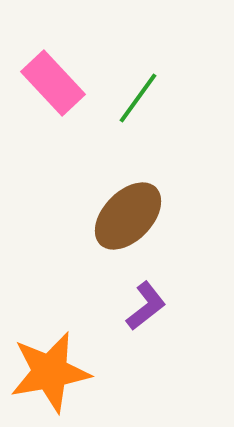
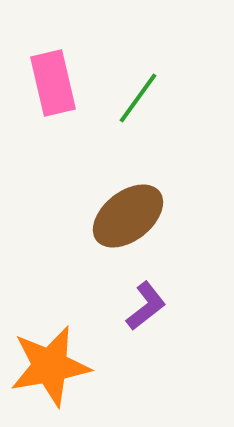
pink rectangle: rotated 30 degrees clockwise
brown ellipse: rotated 8 degrees clockwise
orange star: moved 6 px up
